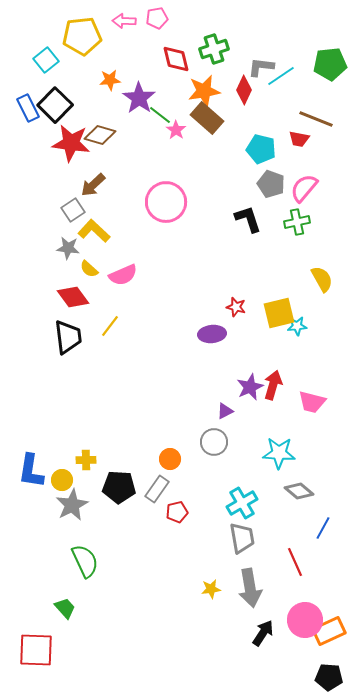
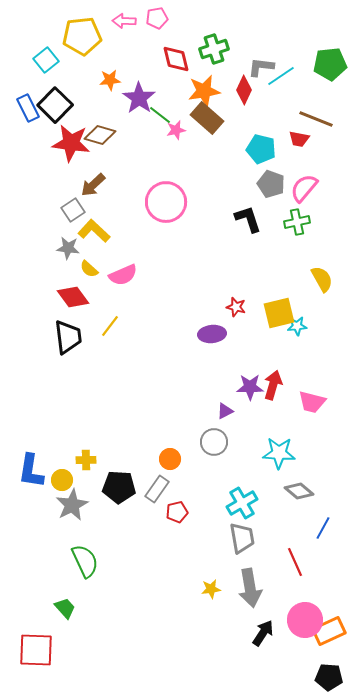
pink star at (176, 130): rotated 24 degrees clockwise
purple star at (250, 387): rotated 24 degrees clockwise
